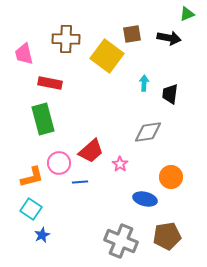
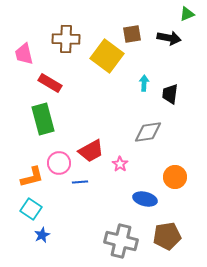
red rectangle: rotated 20 degrees clockwise
red trapezoid: rotated 12 degrees clockwise
orange circle: moved 4 px right
gray cross: rotated 8 degrees counterclockwise
